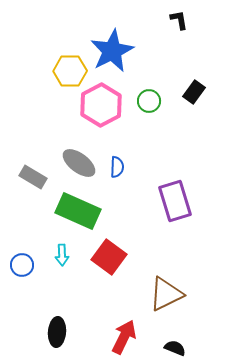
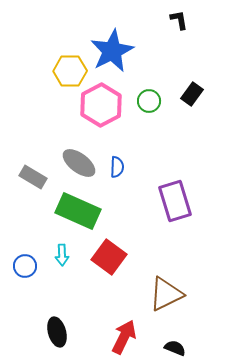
black rectangle: moved 2 px left, 2 px down
blue circle: moved 3 px right, 1 px down
black ellipse: rotated 20 degrees counterclockwise
